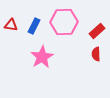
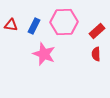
pink star: moved 2 px right, 3 px up; rotated 20 degrees counterclockwise
